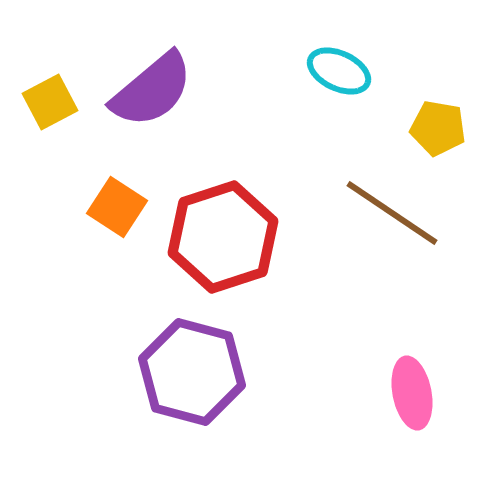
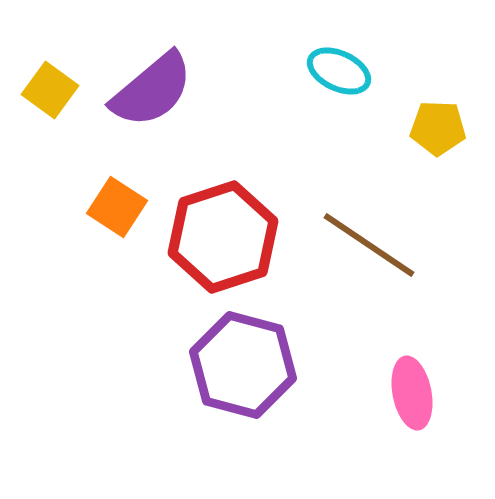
yellow square: moved 12 px up; rotated 26 degrees counterclockwise
yellow pentagon: rotated 8 degrees counterclockwise
brown line: moved 23 px left, 32 px down
purple hexagon: moved 51 px right, 7 px up
